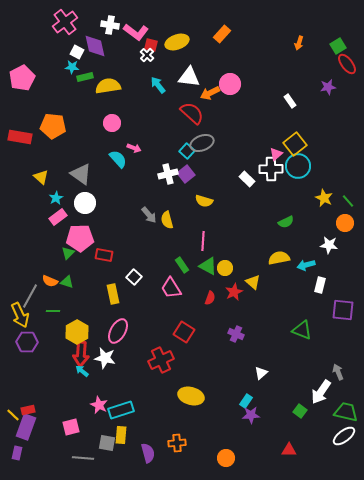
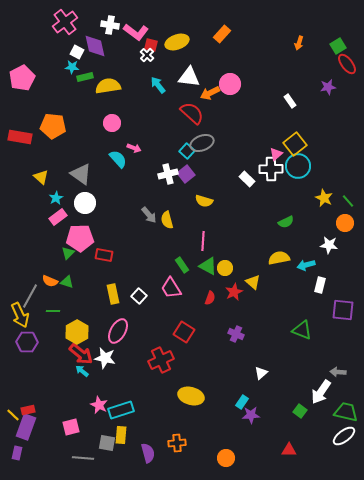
white square at (134, 277): moved 5 px right, 19 px down
red arrow at (81, 354): rotated 55 degrees counterclockwise
gray arrow at (338, 372): rotated 63 degrees counterclockwise
cyan rectangle at (246, 401): moved 4 px left, 1 px down
